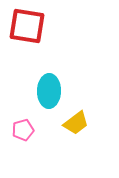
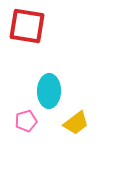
pink pentagon: moved 3 px right, 9 px up
